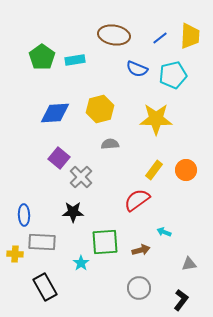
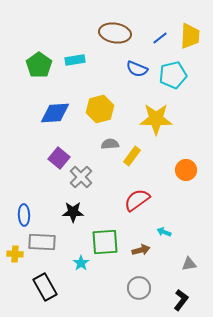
brown ellipse: moved 1 px right, 2 px up
green pentagon: moved 3 px left, 8 px down
yellow rectangle: moved 22 px left, 14 px up
